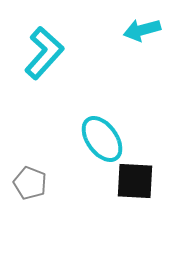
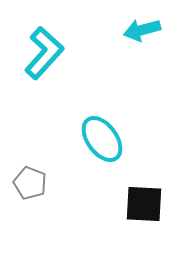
black square: moved 9 px right, 23 px down
